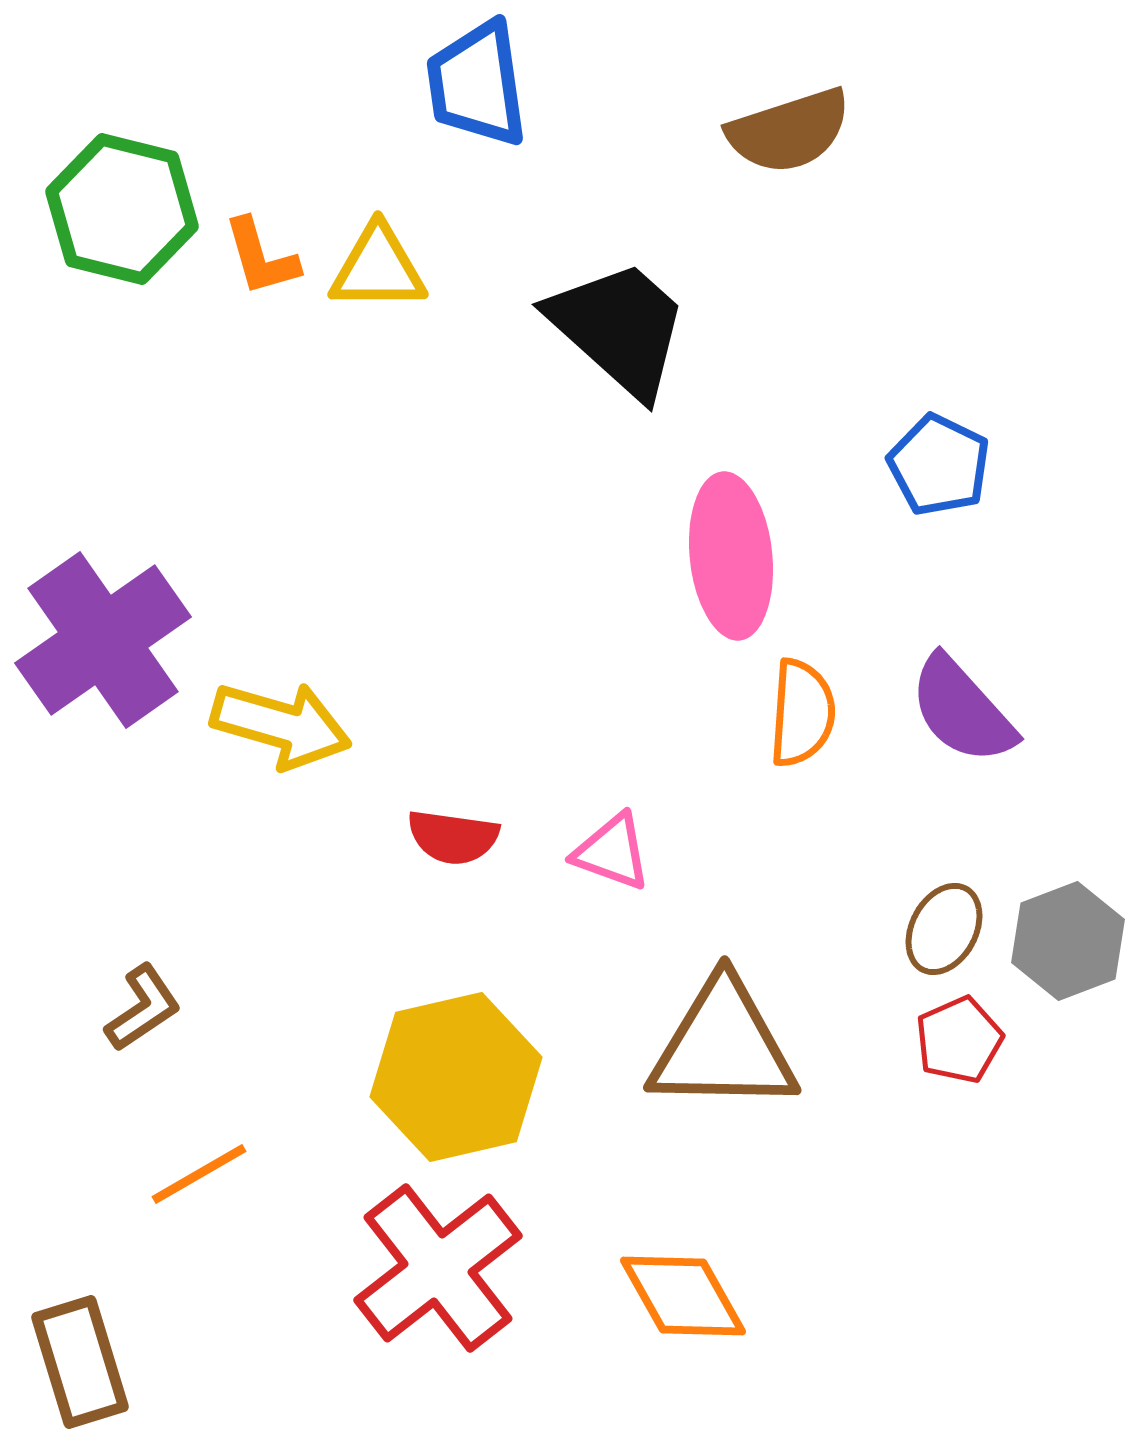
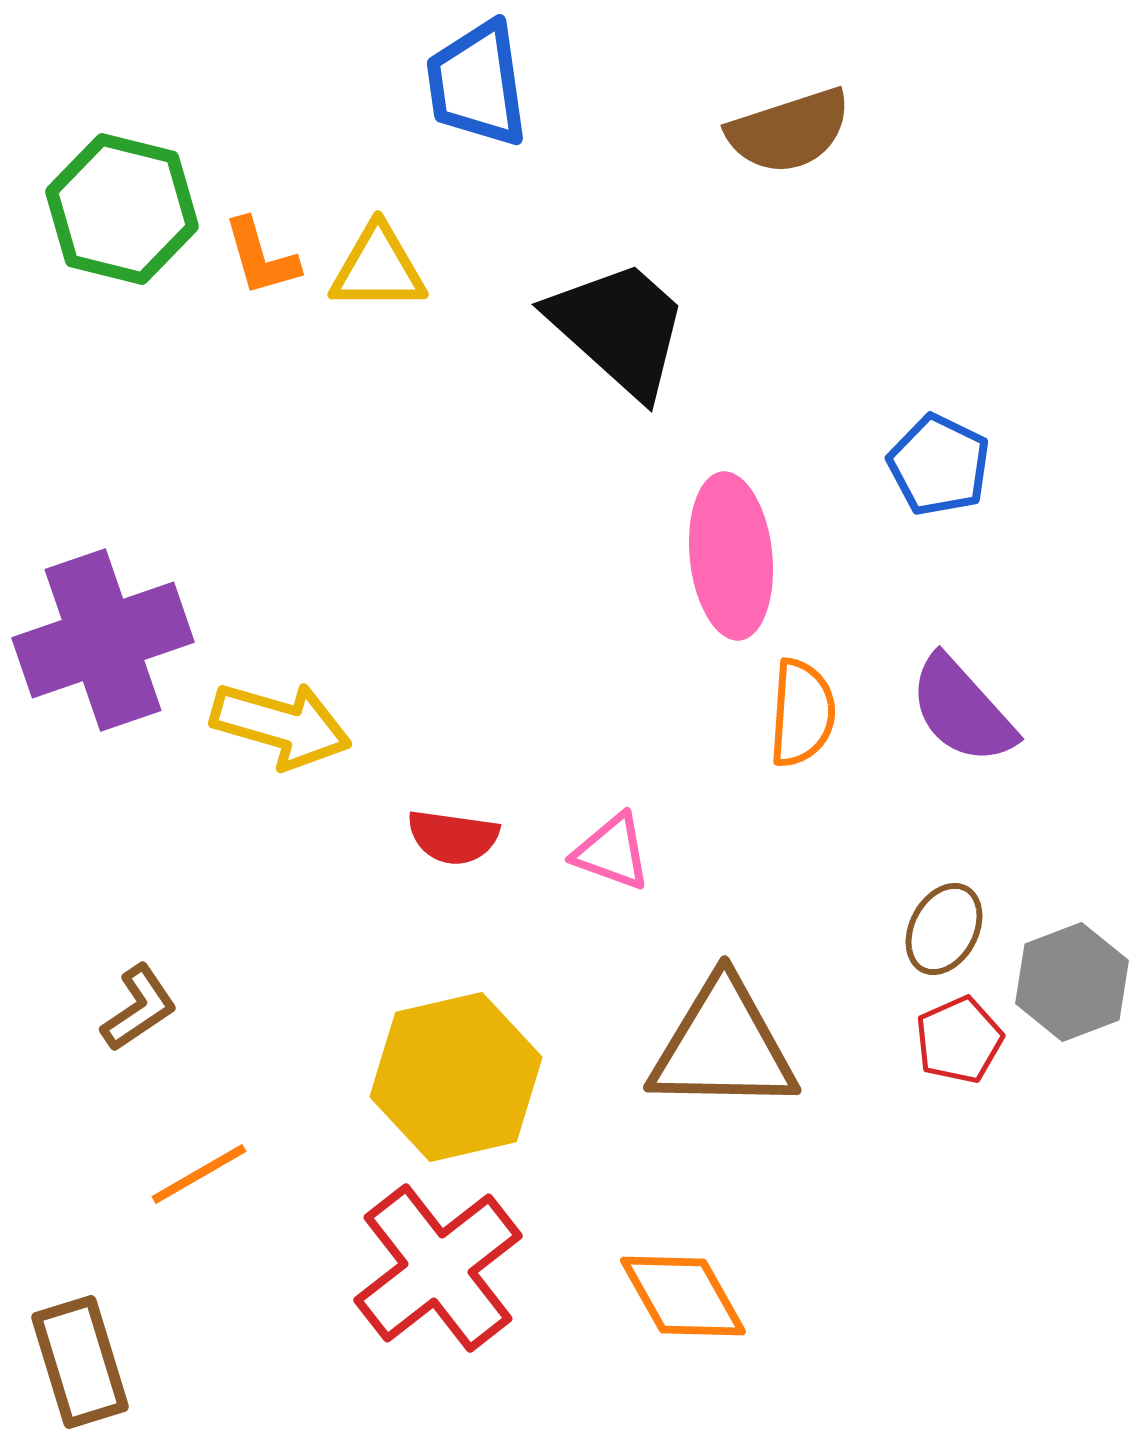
purple cross: rotated 16 degrees clockwise
gray hexagon: moved 4 px right, 41 px down
brown L-shape: moved 4 px left
